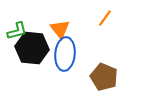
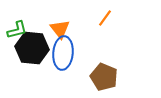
green L-shape: moved 1 px up
blue ellipse: moved 2 px left, 1 px up
